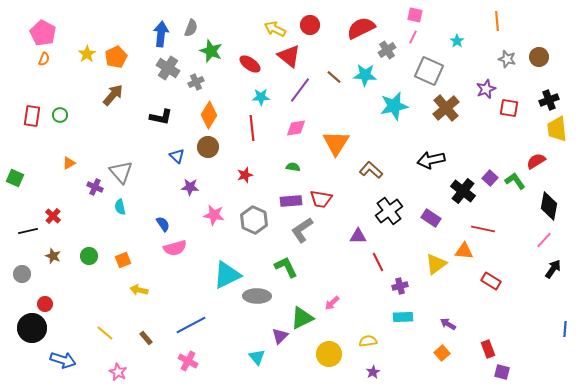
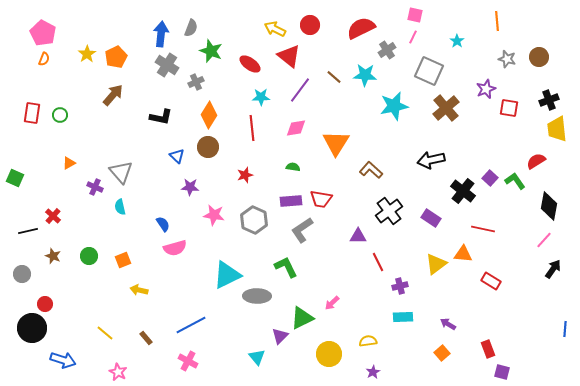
gray cross at (168, 68): moved 1 px left, 3 px up
red rectangle at (32, 116): moved 3 px up
orange triangle at (464, 251): moved 1 px left, 3 px down
